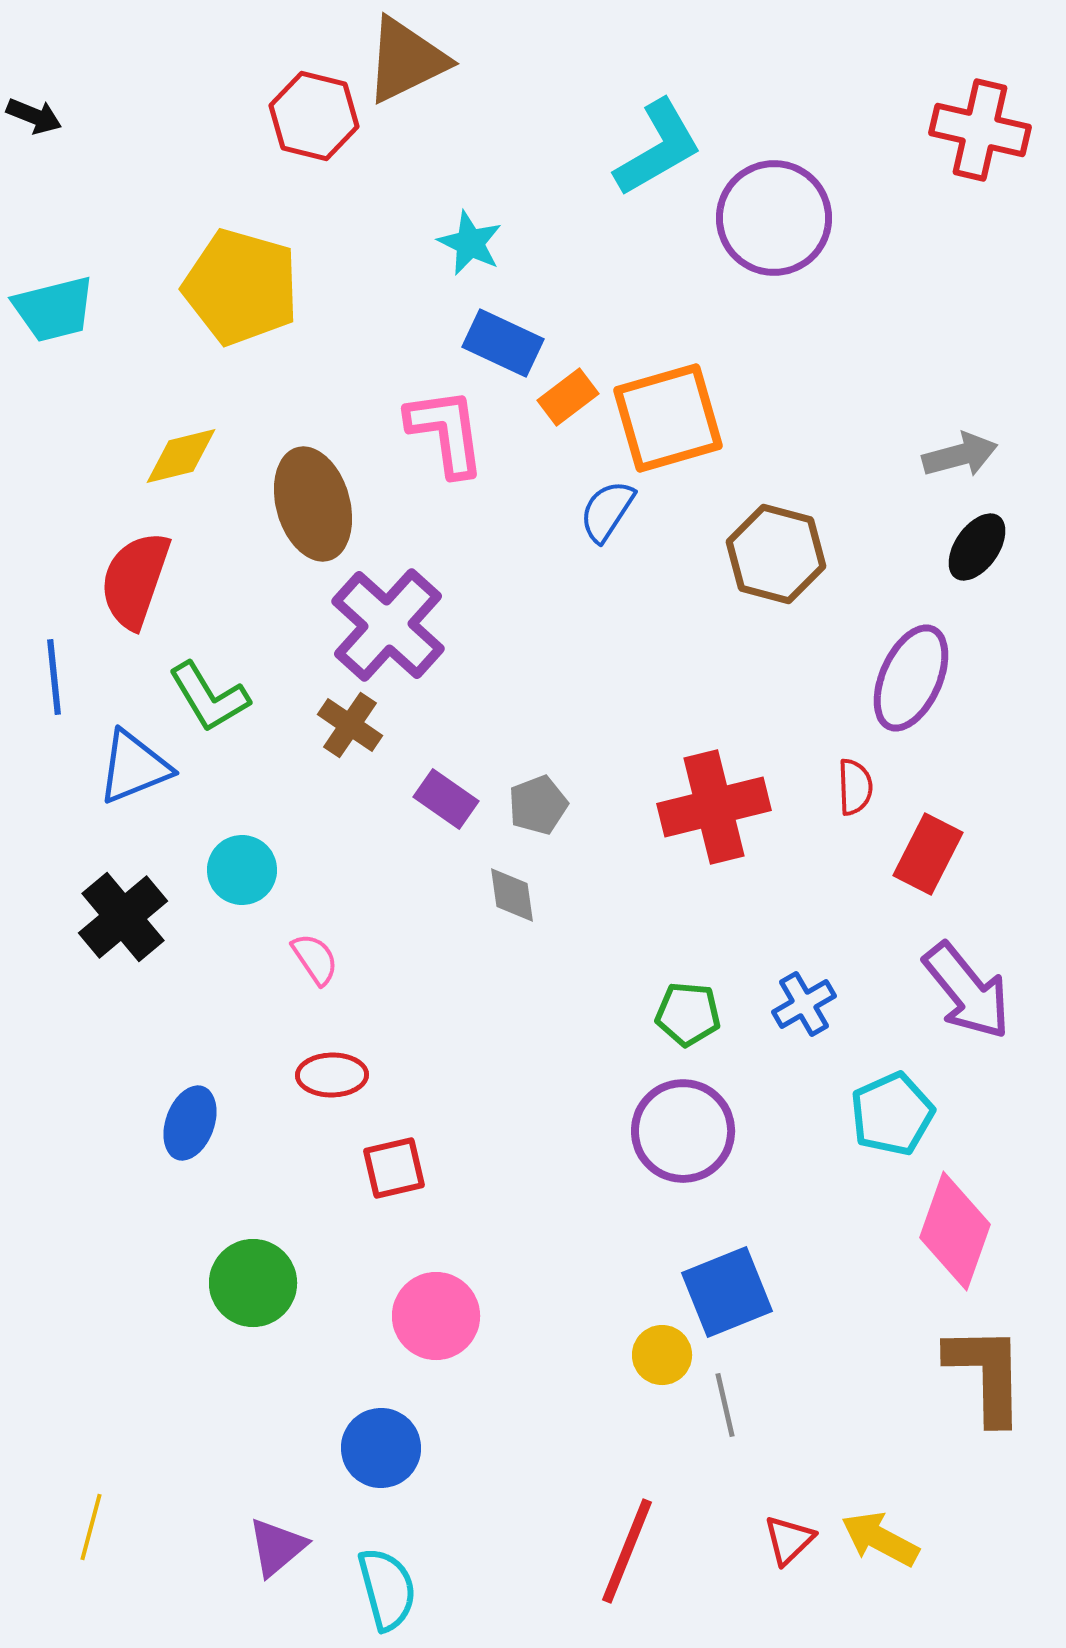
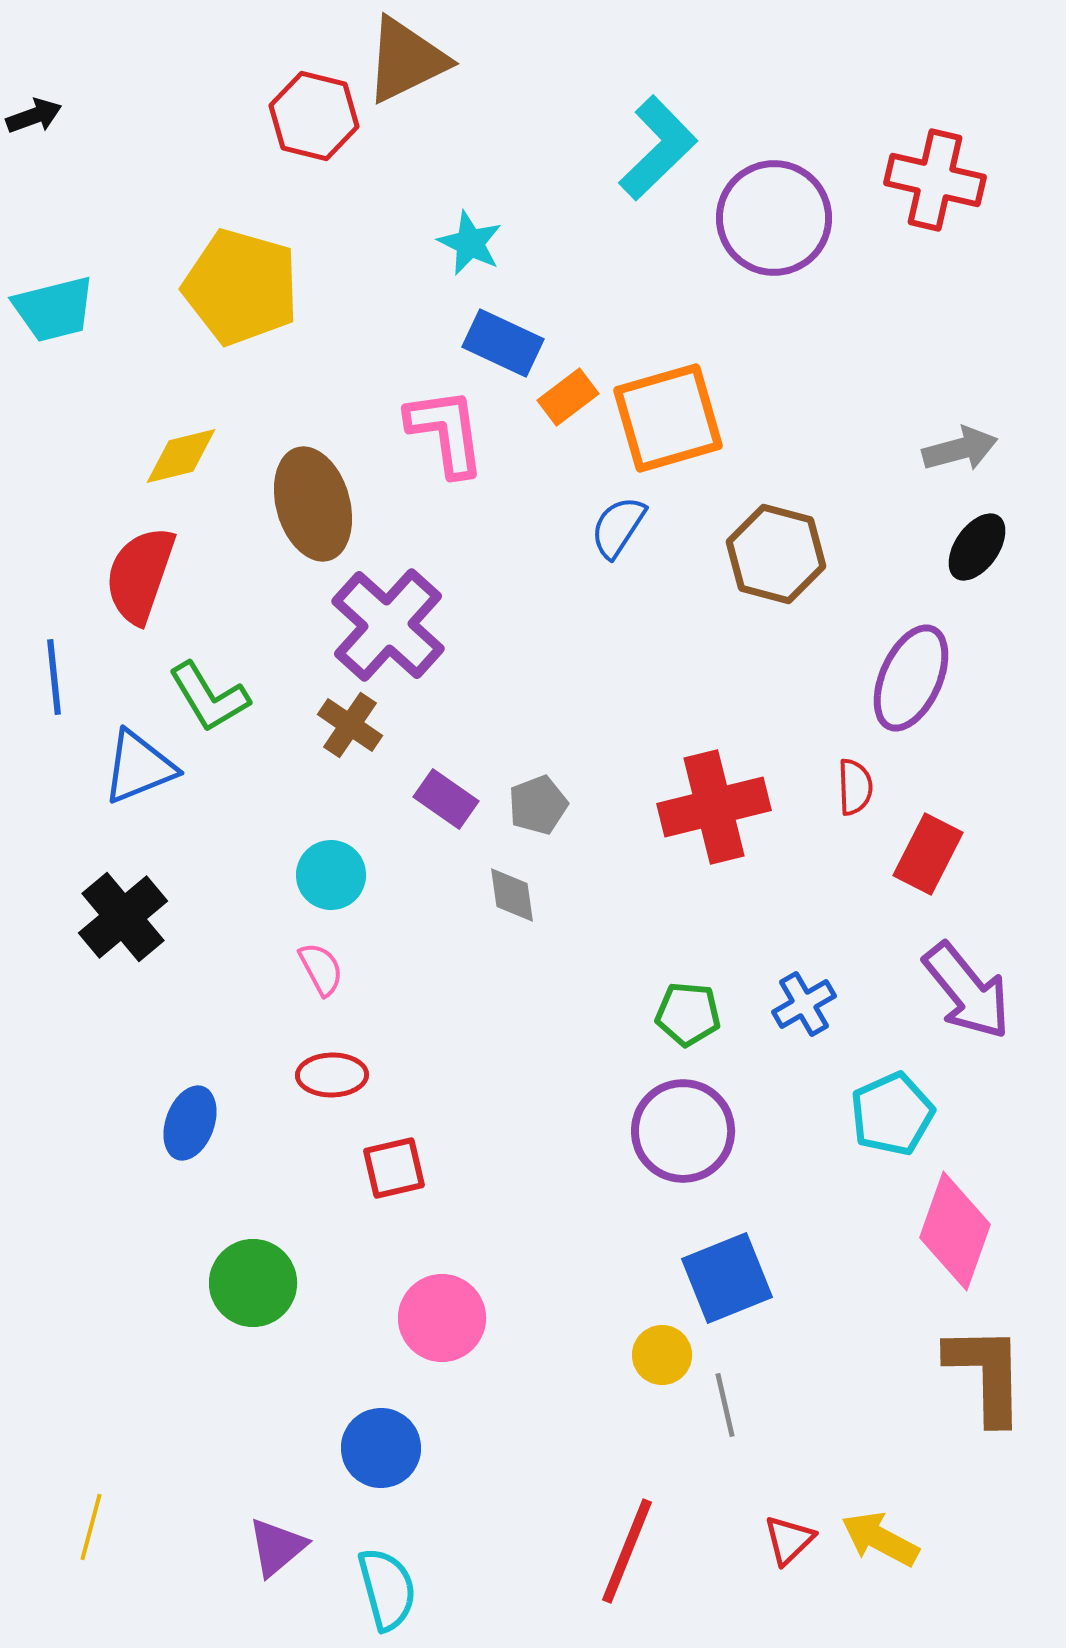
black arrow at (34, 116): rotated 42 degrees counterclockwise
red cross at (980, 130): moved 45 px left, 50 px down
cyan L-shape at (658, 148): rotated 14 degrees counterclockwise
gray arrow at (960, 455): moved 6 px up
blue semicircle at (607, 511): moved 11 px right, 16 px down
red semicircle at (135, 580): moved 5 px right, 5 px up
blue triangle at (134, 767): moved 5 px right
cyan circle at (242, 870): moved 89 px right, 5 px down
pink semicircle at (315, 959): moved 6 px right, 10 px down; rotated 6 degrees clockwise
blue square at (727, 1292): moved 14 px up
pink circle at (436, 1316): moved 6 px right, 2 px down
